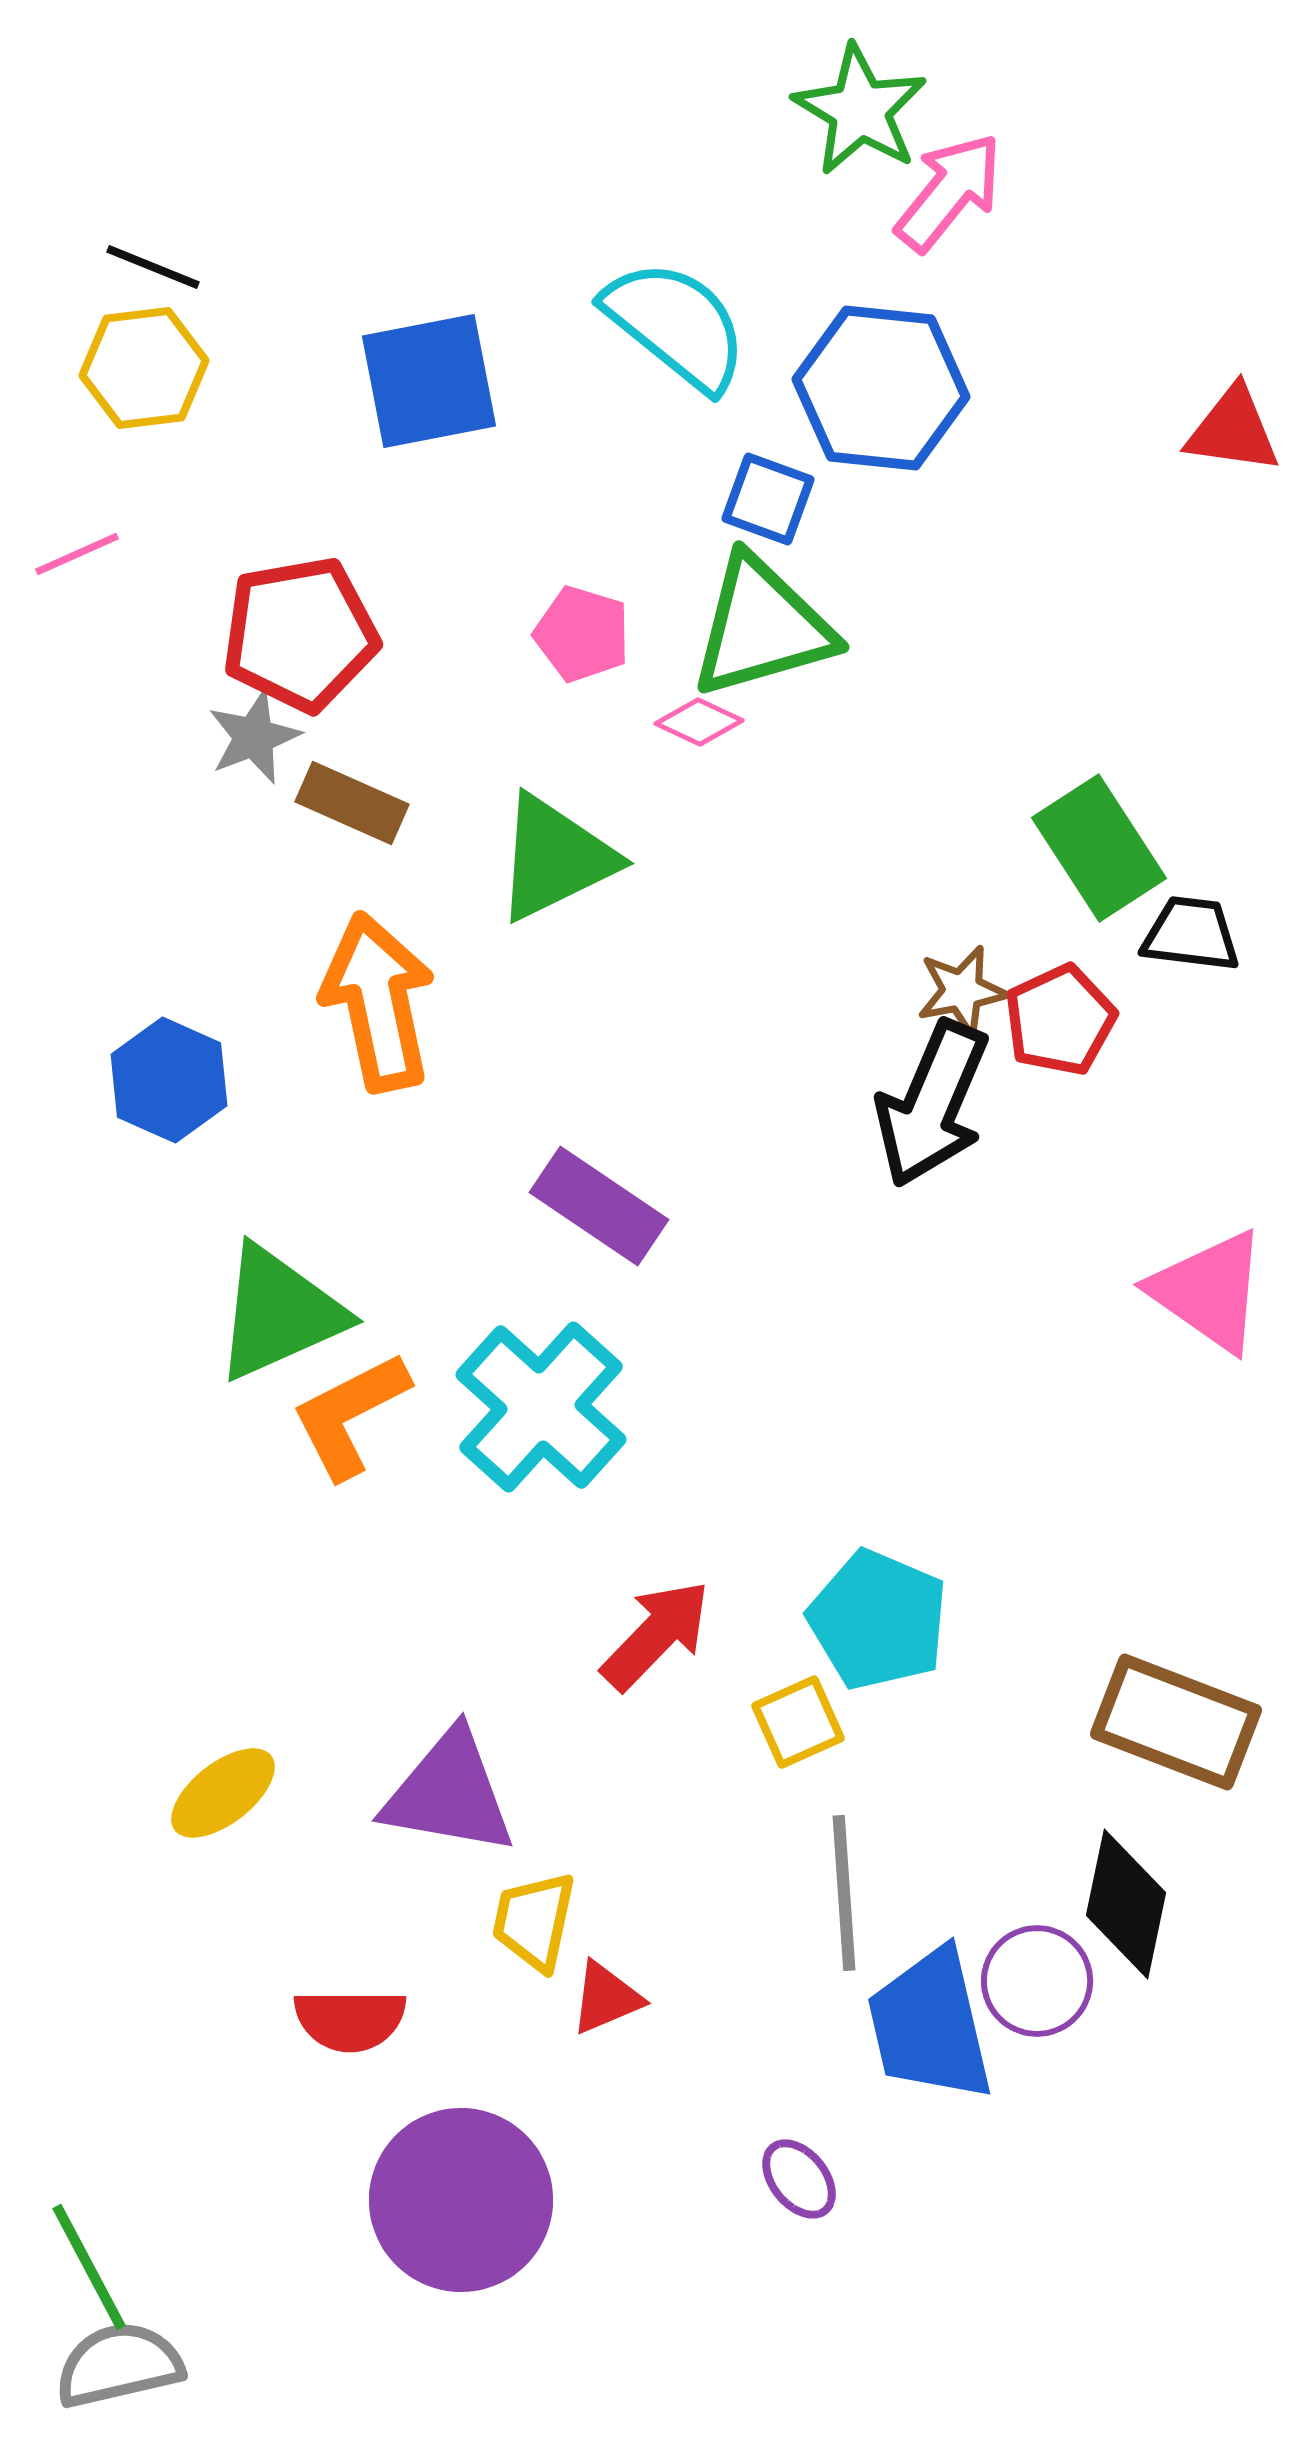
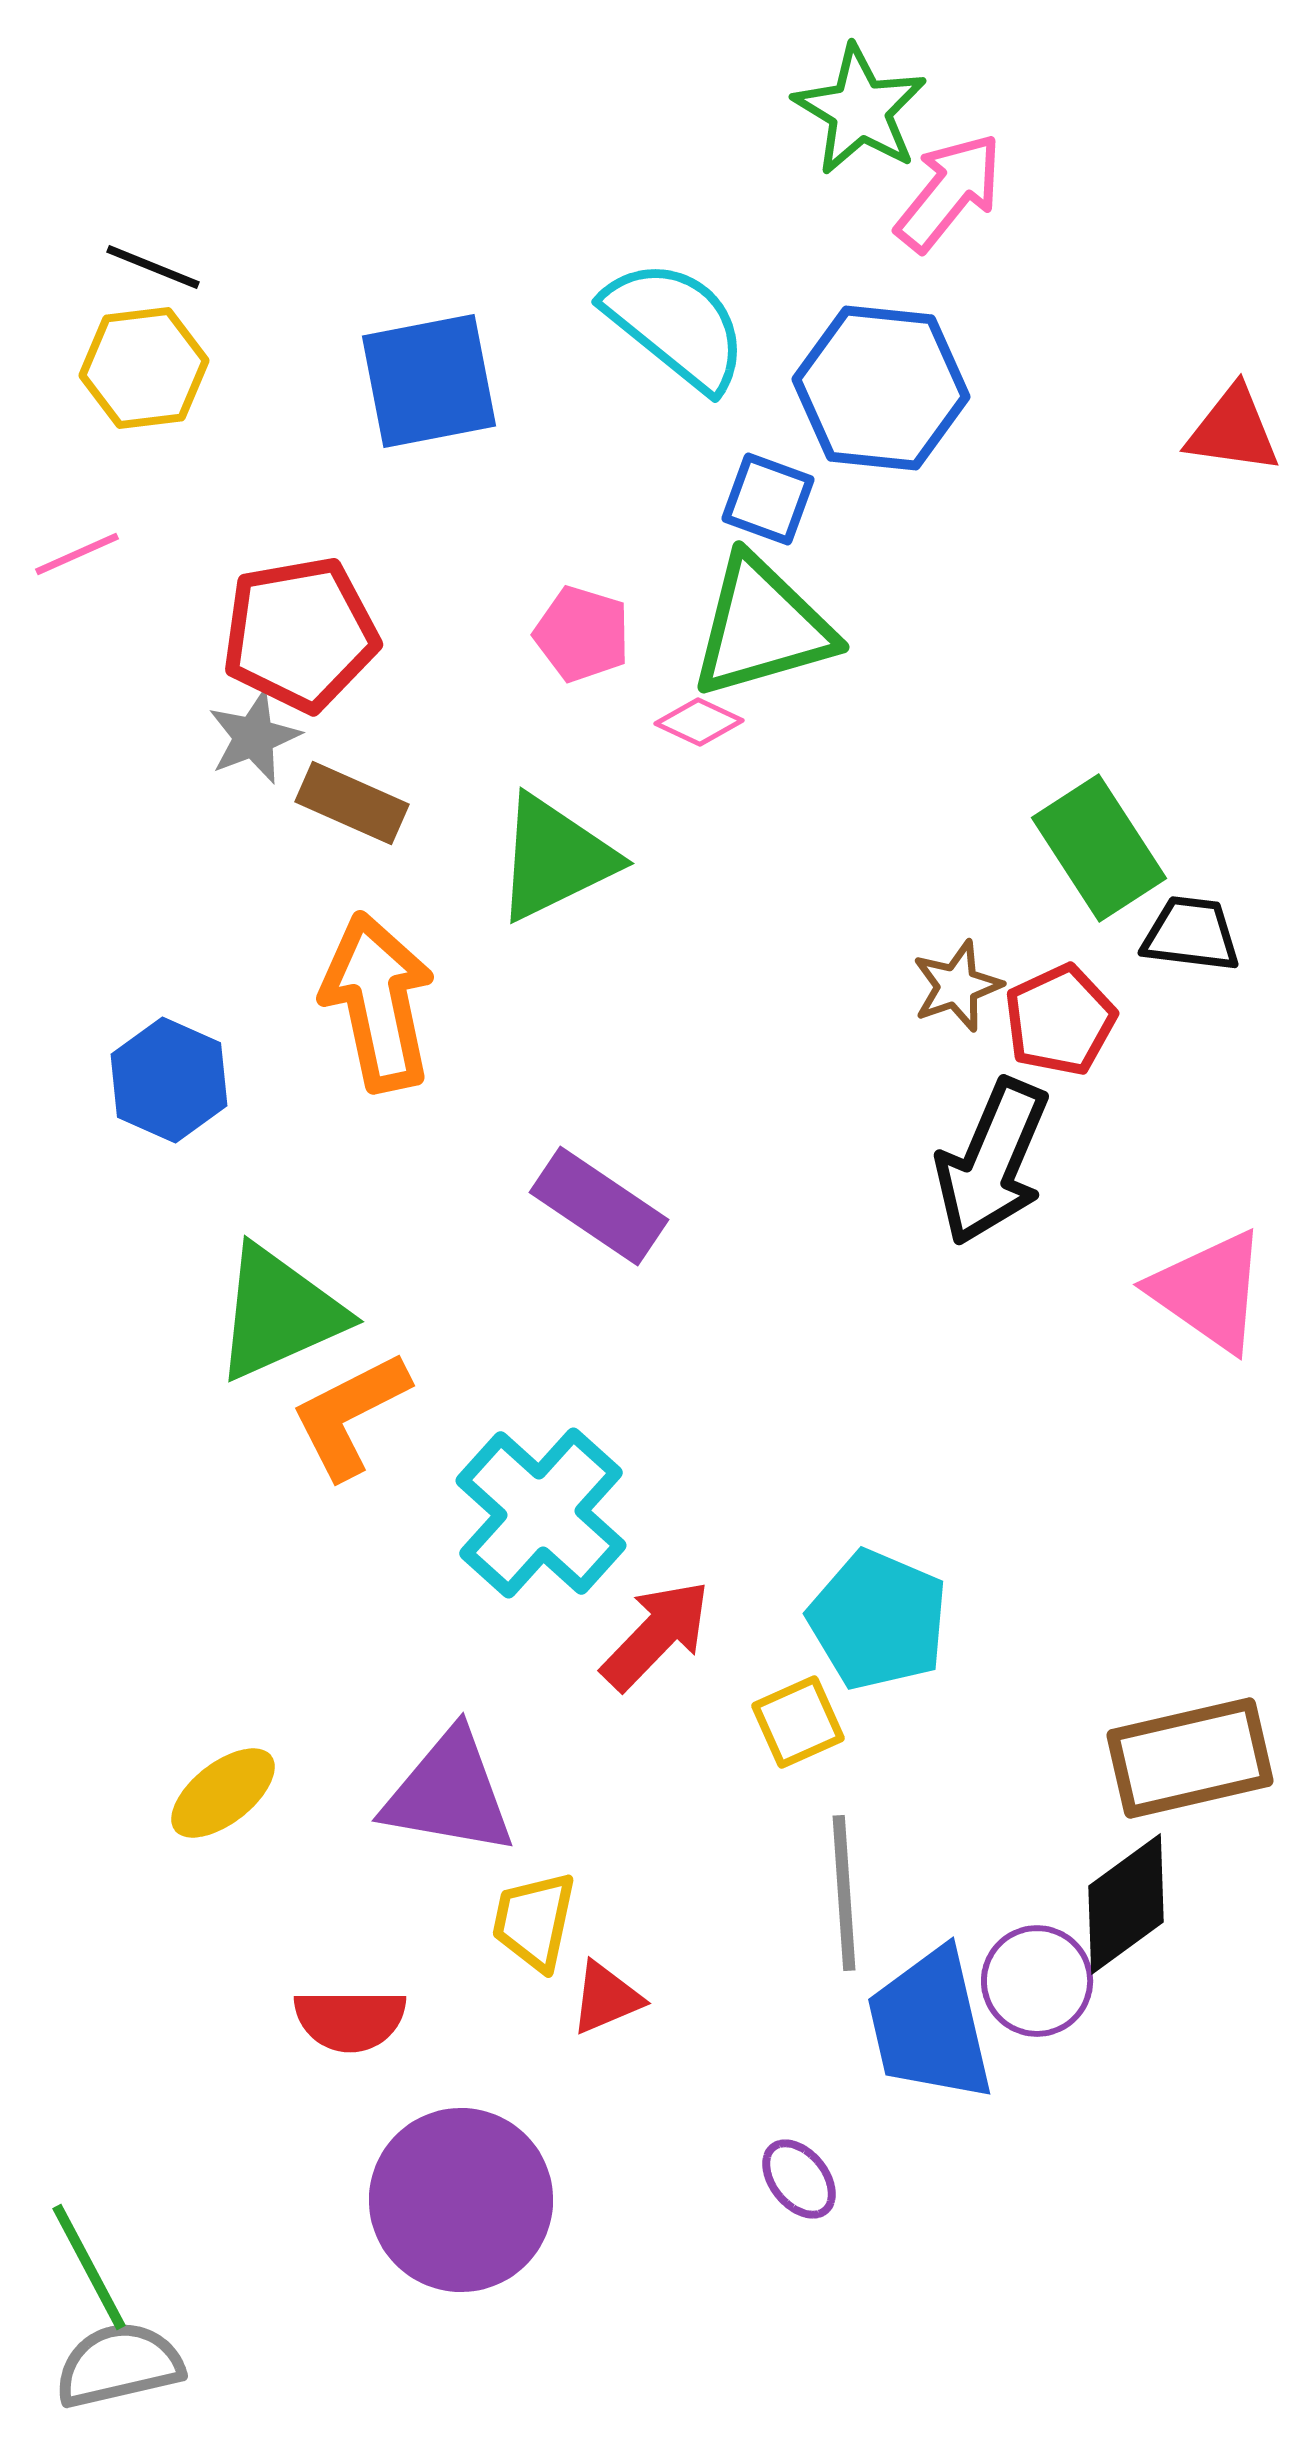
brown star at (962, 991): moved 5 px left, 5 px up; rotated 8 degrees counterclockwise
black arrow at (932, 1104): moved 60 px right, 58 px down
cyan cross at (541, 1407): moved 106 px down
brown rectangle at (1176, 1722): moved 14 px right, 36 px down; rotated 34 degrees counterclockwise
black diamond at (1126, 1904): rotated 42 degrees clockwise
